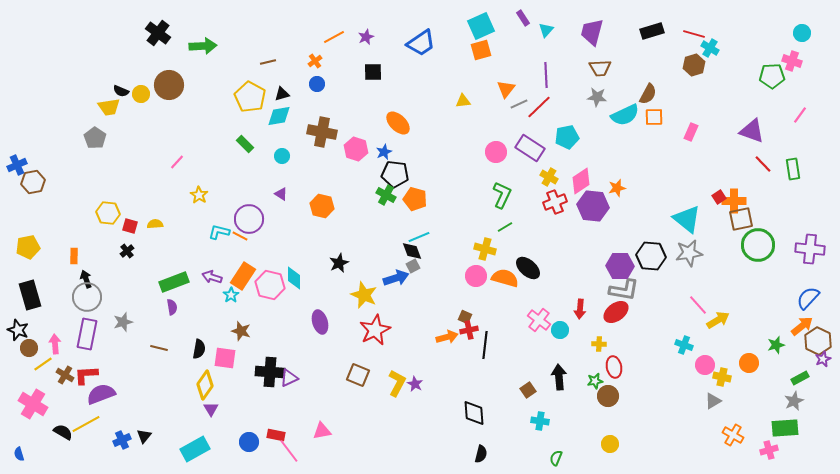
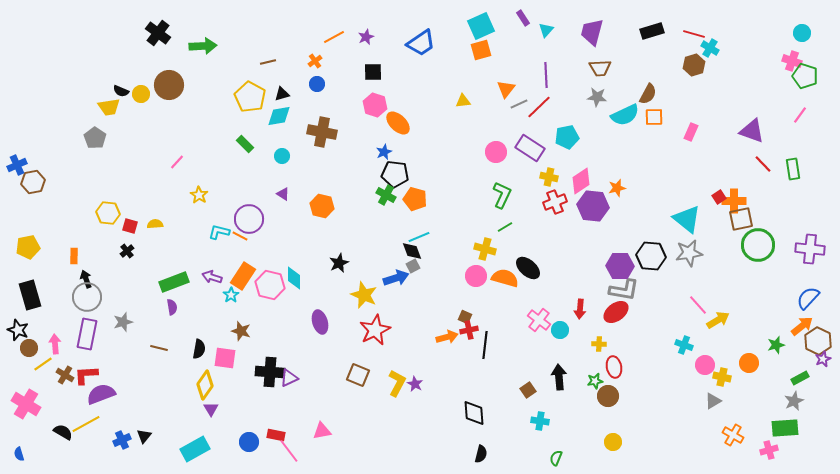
green pentagon at (772, 76): moved 33 px right; rotated 20 degrees clockwise
pink hexagon at (356, 149): moved 19 px right, 44 px up
yellow cross at (549, 177): rotated 18 degrees counterclockwise
purple triangle at (281, 194): moved 2 px right
pink cross at (33, 404): moved 7 px left
yellow circle at (610, 444): moved 3 px right, 2 px up
